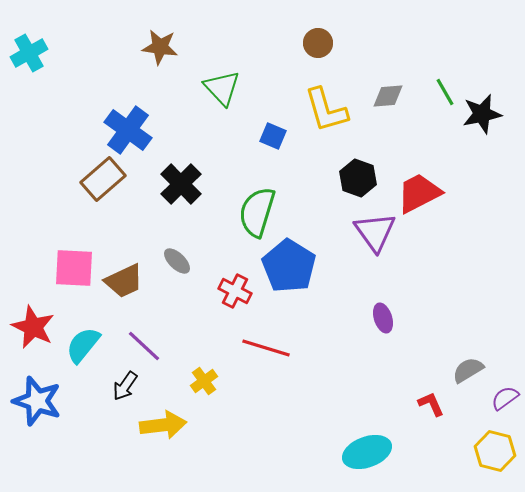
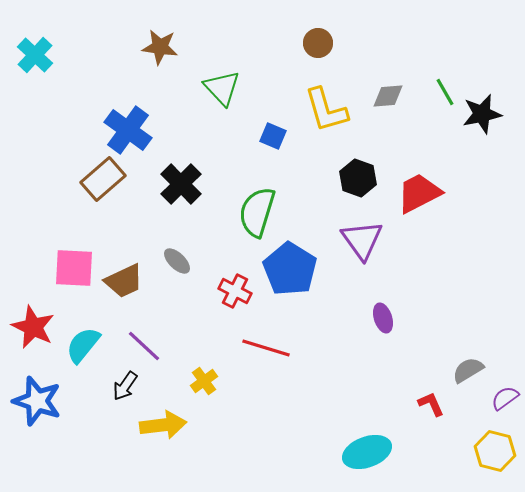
cyan cross: moved 6 px right, 2 px down; rotated 18 degrees counterclockwise
purple triangle: moved 13 px left, 8 px down
blue pentagon: moved 1 px right, 3 px down
